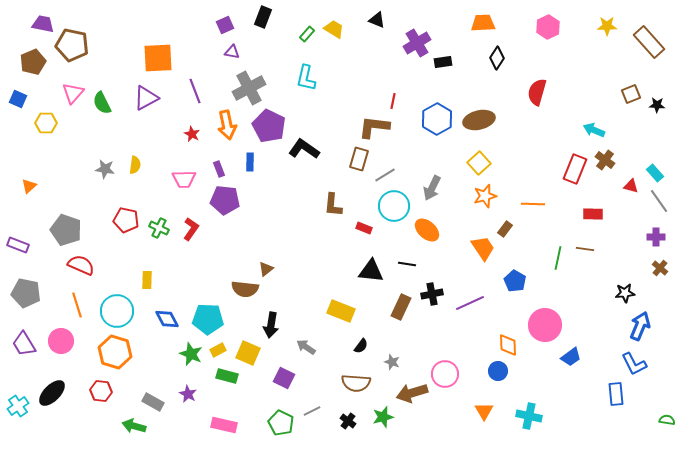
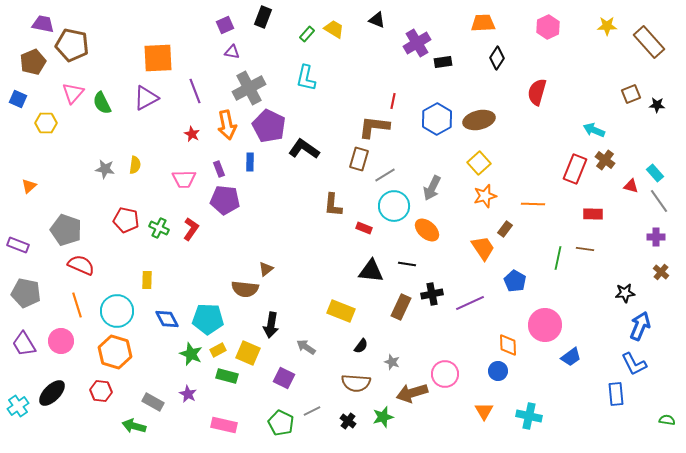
brown cross at (660, 268): moved 1 px right, 4 px down
